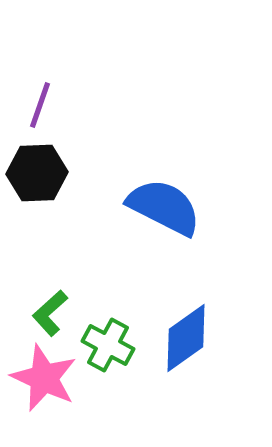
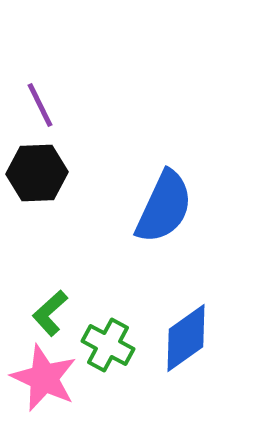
purple line: rotated 45 degrees counterclockwise
blue semicircle: rotated 88 degrees clockwise
